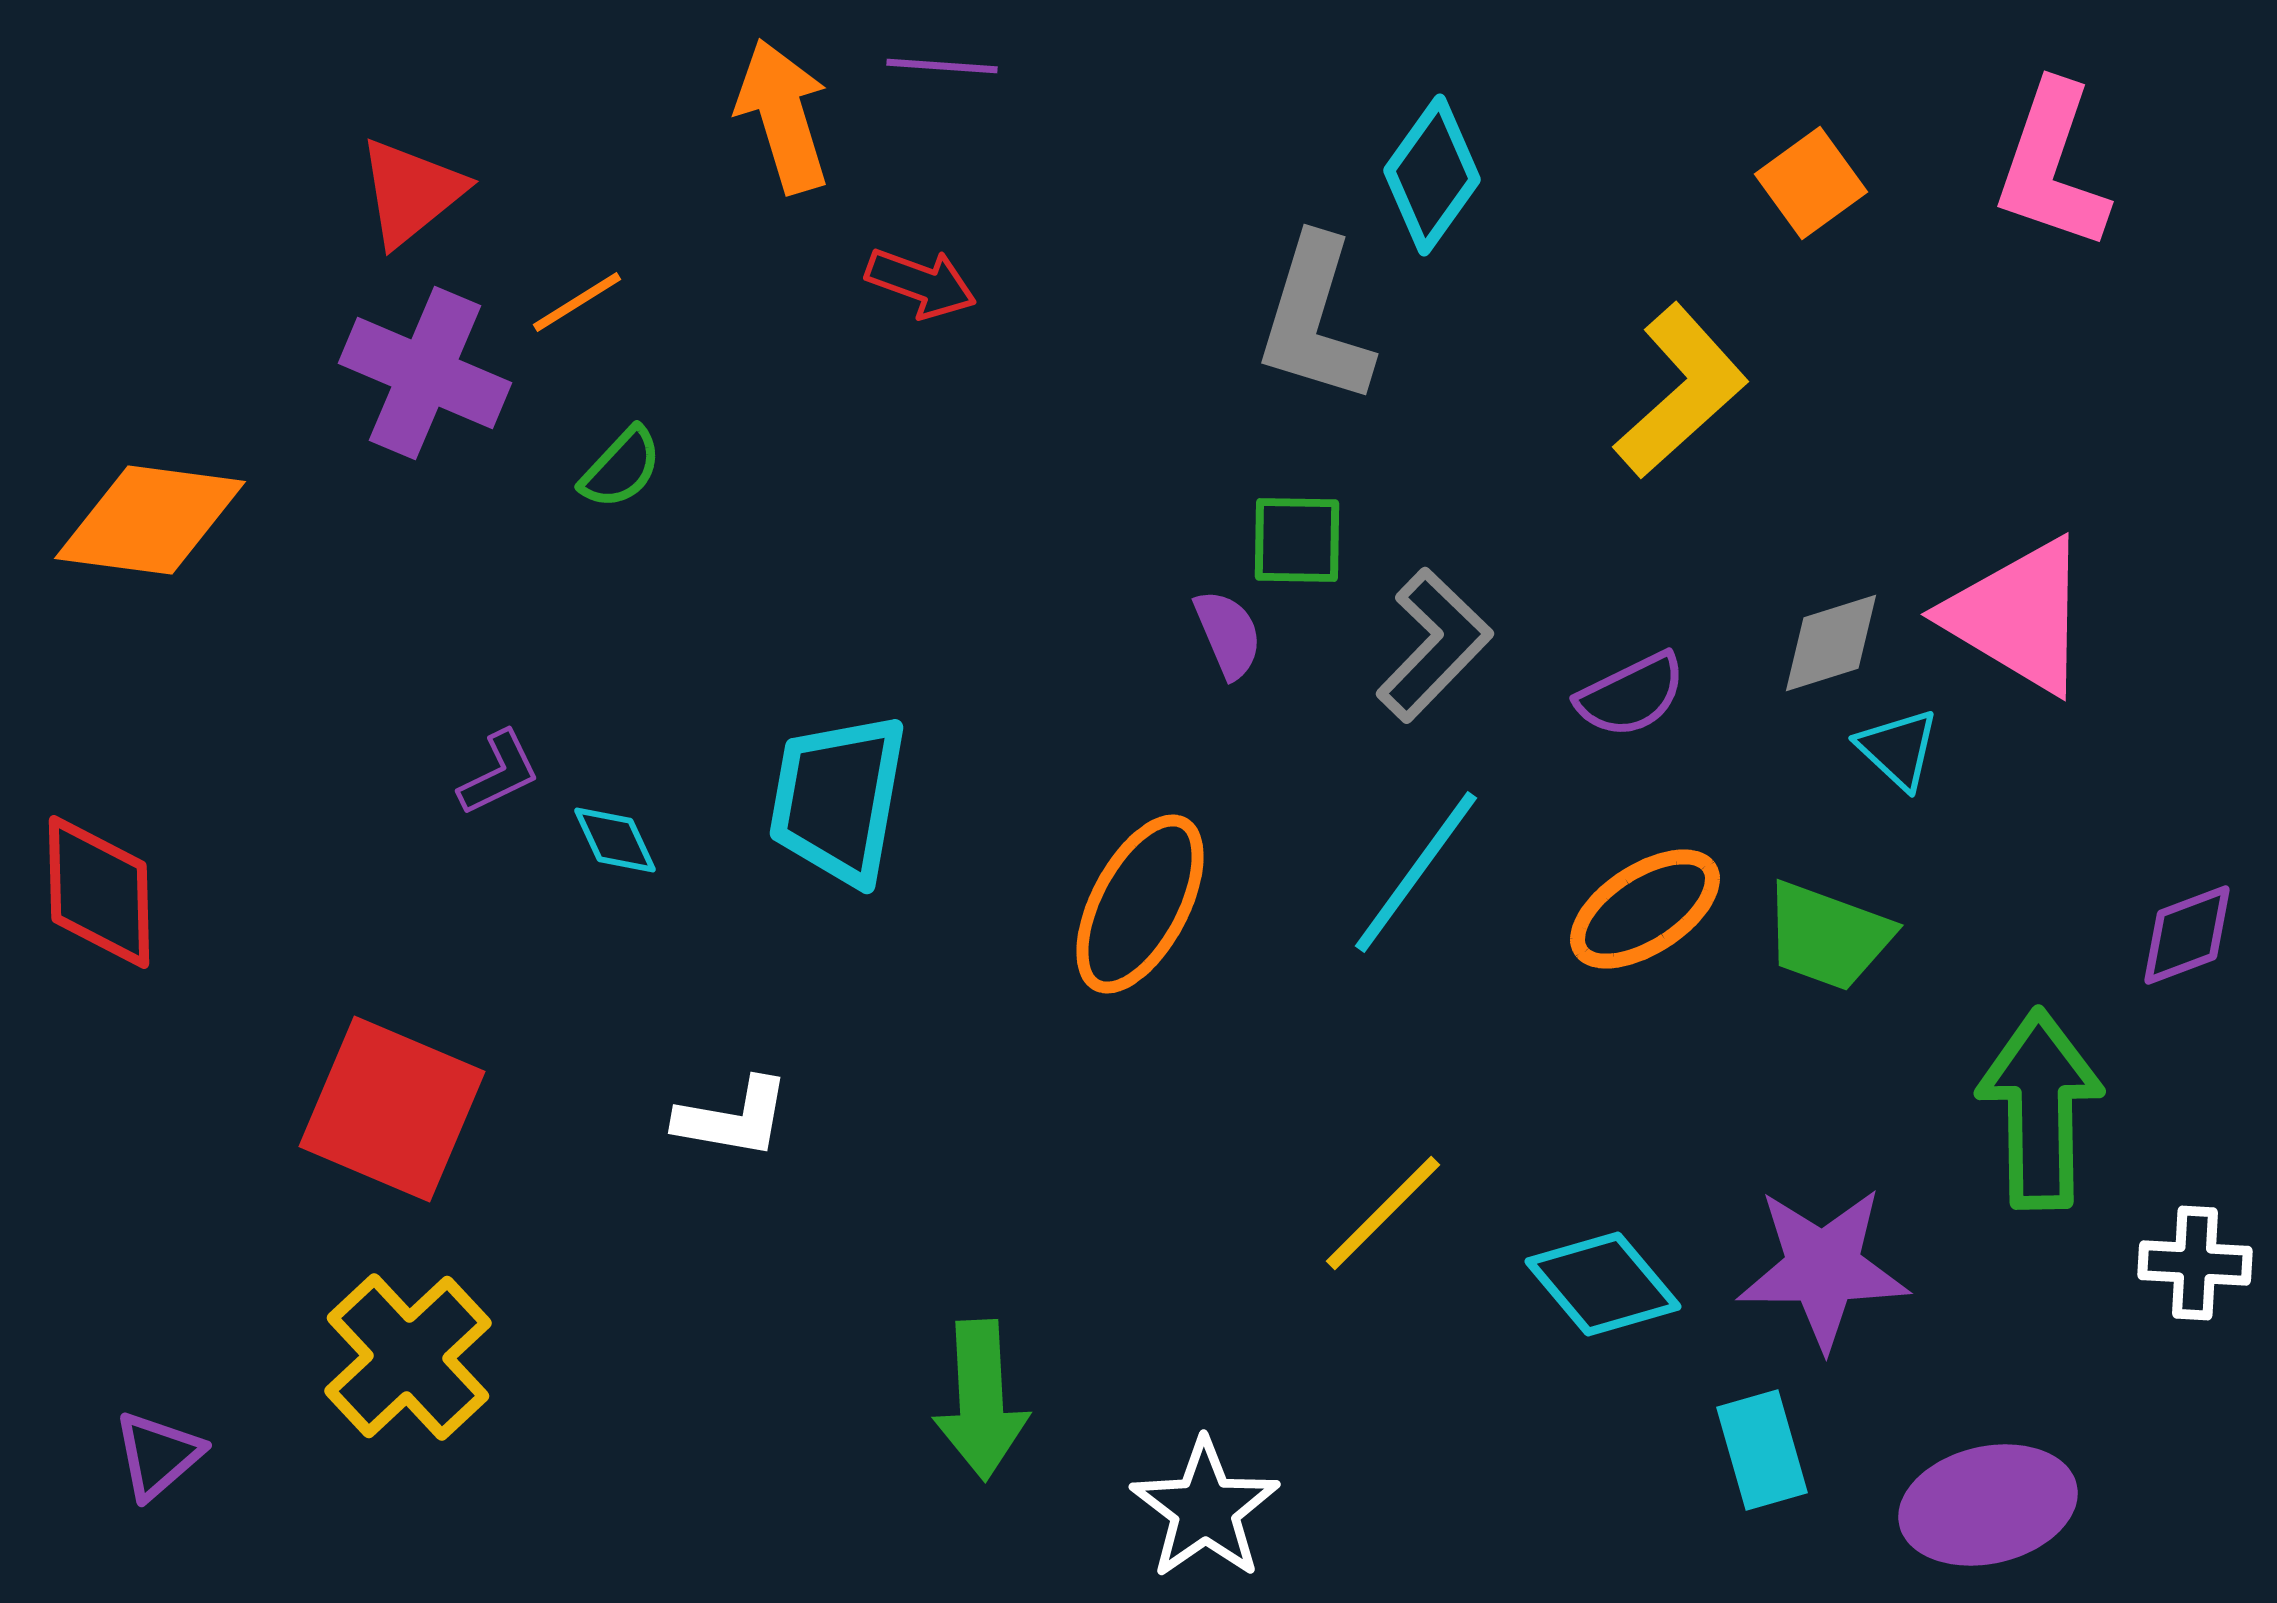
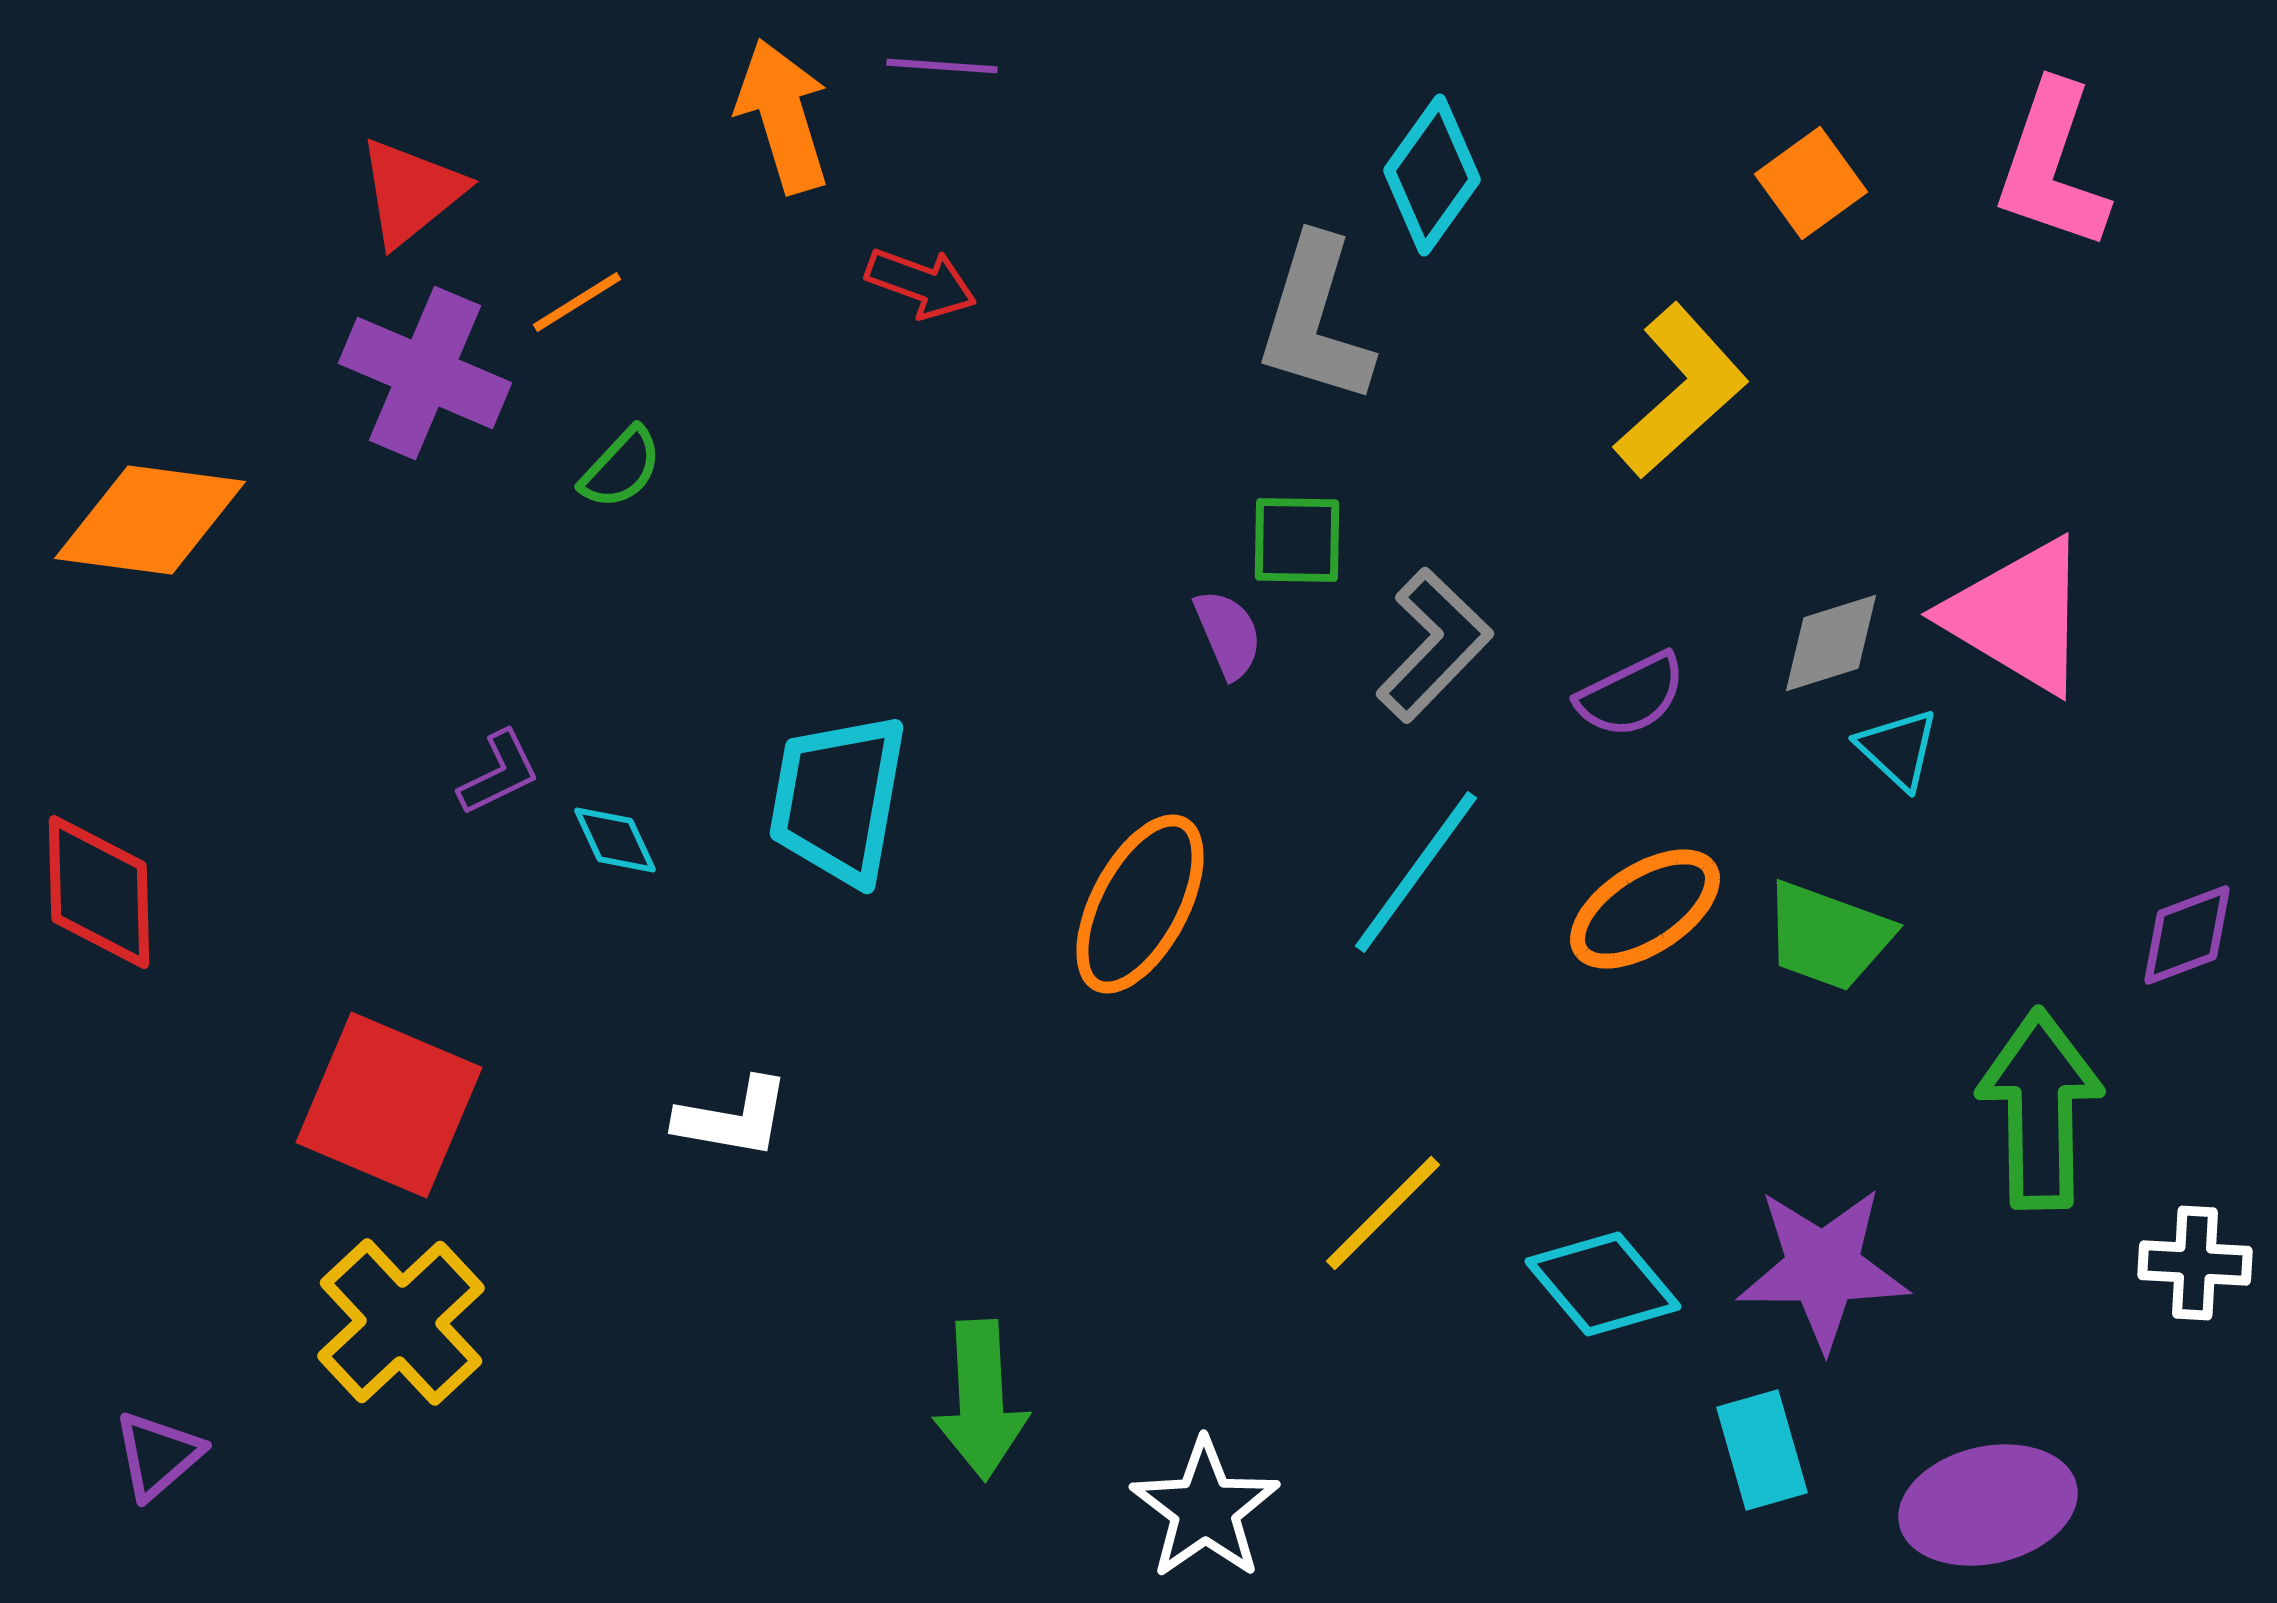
red square at (392, 1109): moved 3 px left, 4 px up
yellow cross at (408, 1357): moved 7 px left, 35 px up
